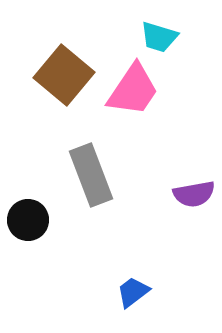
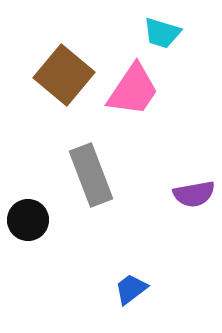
cyan trapezoid: moved 3 px right, 4 px up
blue trapezoid: moved 2 px left, 3 px up
